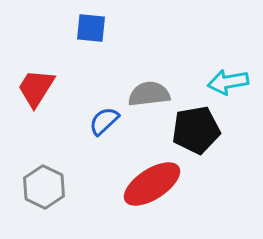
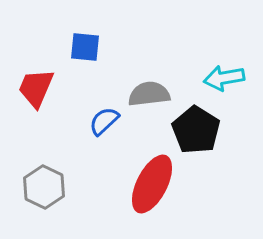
blue square: moved 6 px left, 19 px down
cyan arrow: moved 4 px left, 4 px up
red trapezoid: rotated 9 degrees counterclockwise
black pentagon: rotated 30 degrees counterclockwise
red ellipse: rotated 30 degrees counterclockwise
